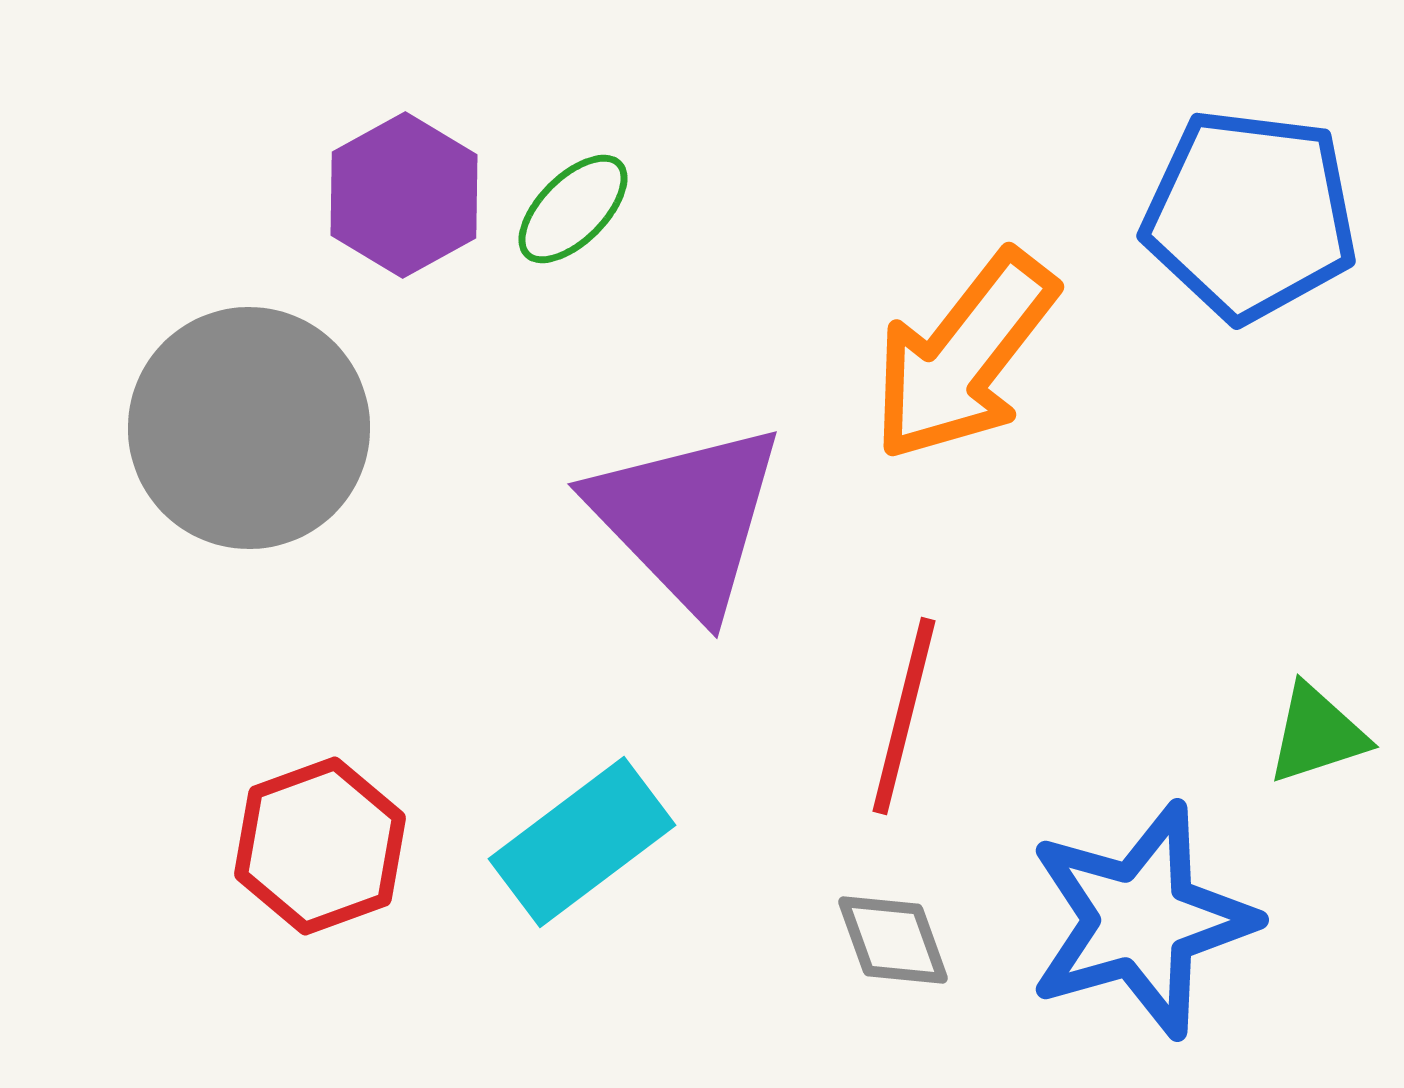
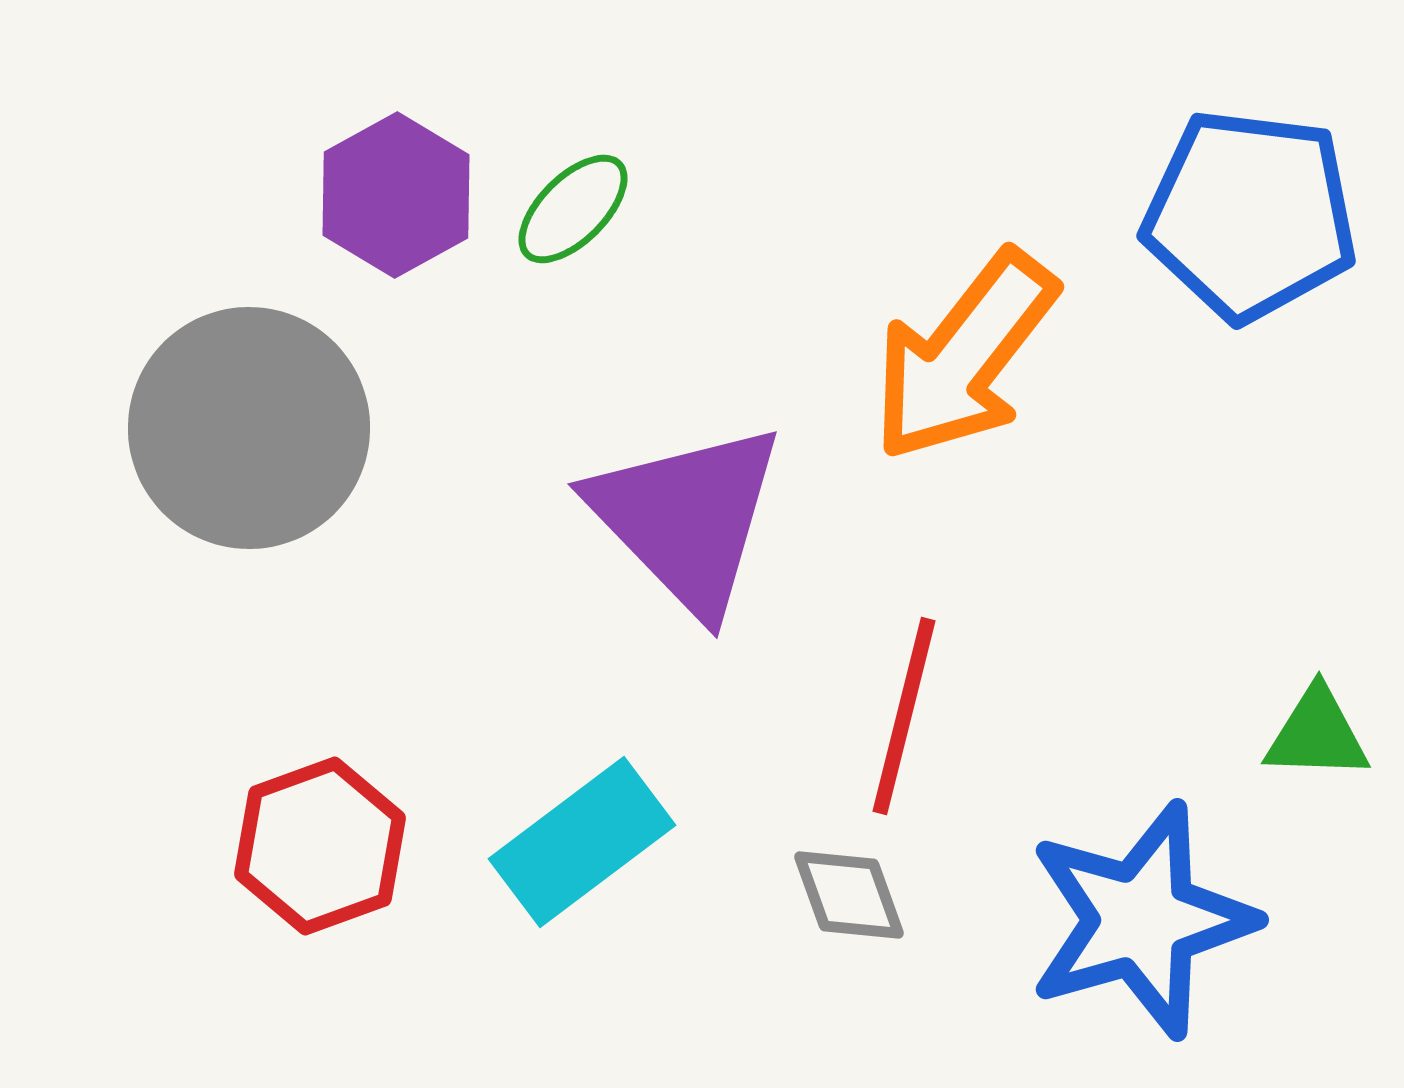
purple hexagon: moved 8 px left
green triangle: rotated 20 degrees clockwise
gray diamond: moved 44 px left, 45 px up
